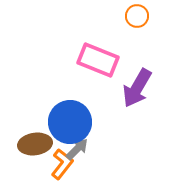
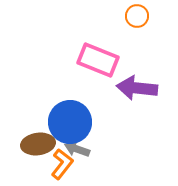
purple arrow: rotated 66 degrees clockwise
brown ellipse: moved 3 px right
gray arrow: rotated 115 degrees counterclockwise
